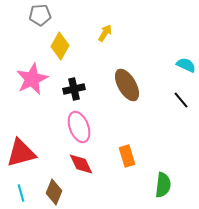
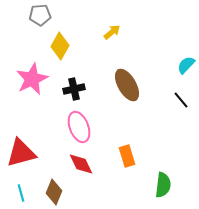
yellow arrow: moved 7 px right, 1 px up; rotated 18 degrees clockwise
cyan semicircle: rotated 72 degrees counterclockwise
